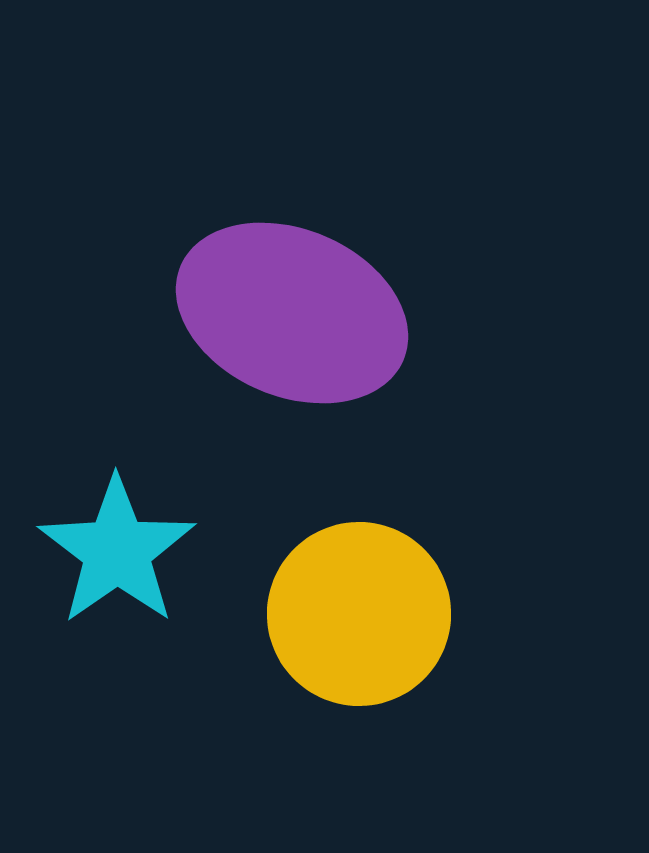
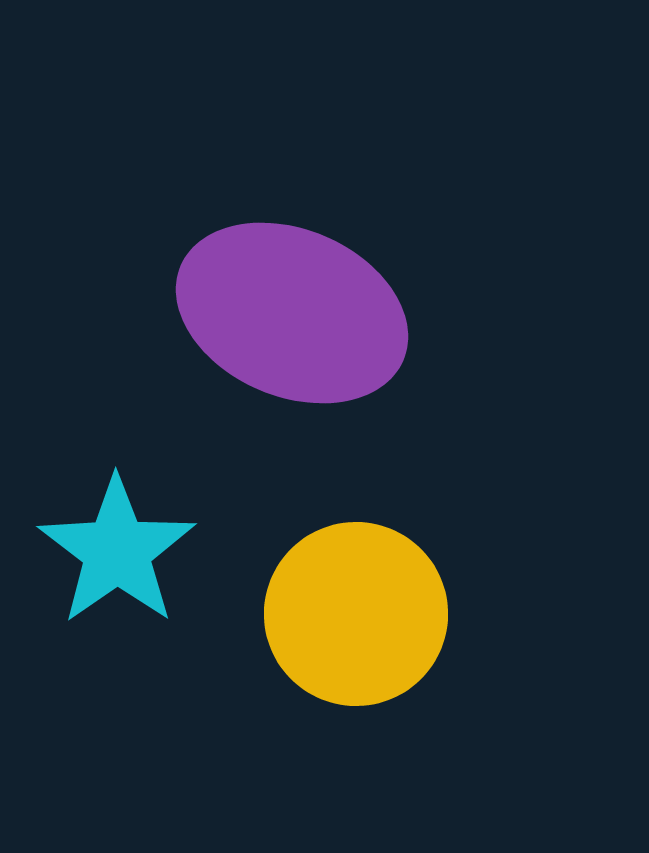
yellow circle: moved 3 px left
